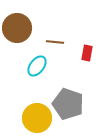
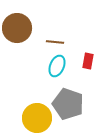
red rectangle: moved 1 px right, 8 px down
cyan ellipse: moved 20 px right; rotated 15 degrees counterclockwise
